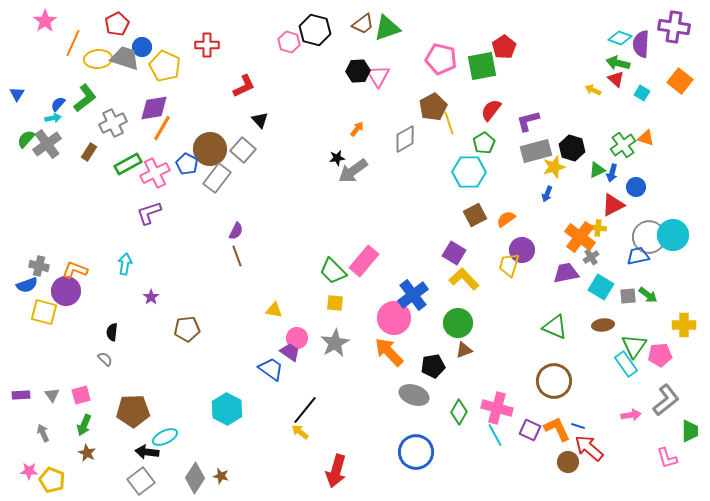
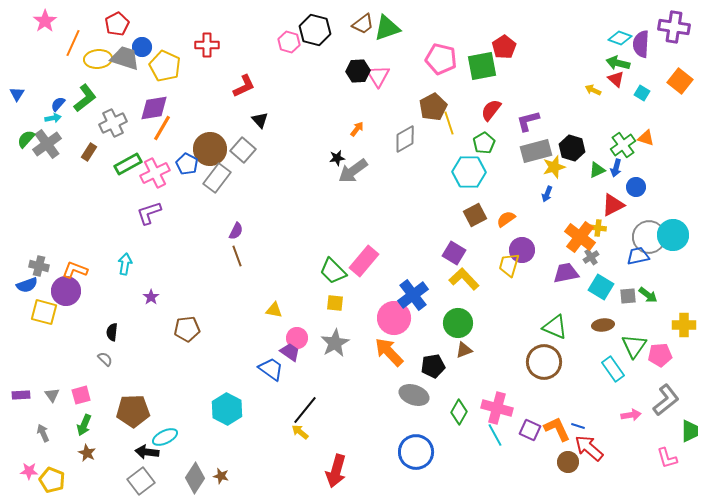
blue arrow at (612, 173): moved 4 px right, 5 px up
cyan rectangle at (626, 364): moved 13 px left, 5 px down
brown circle at (554, 381): moved 10 px left, 19 px up
